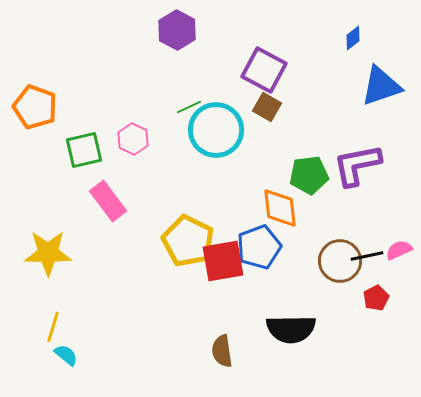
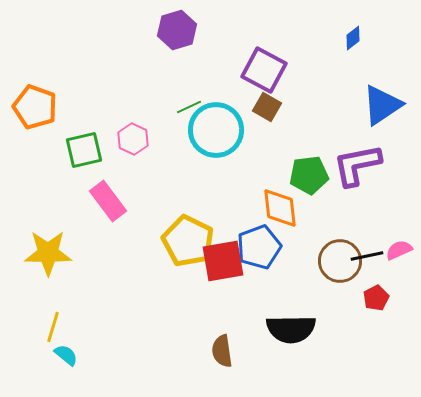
purple hexagon: rotated 15 degrees clockwise
blue triangle: moved 1 px right, 19 px down; rotated 15 degrees counterclockwise
